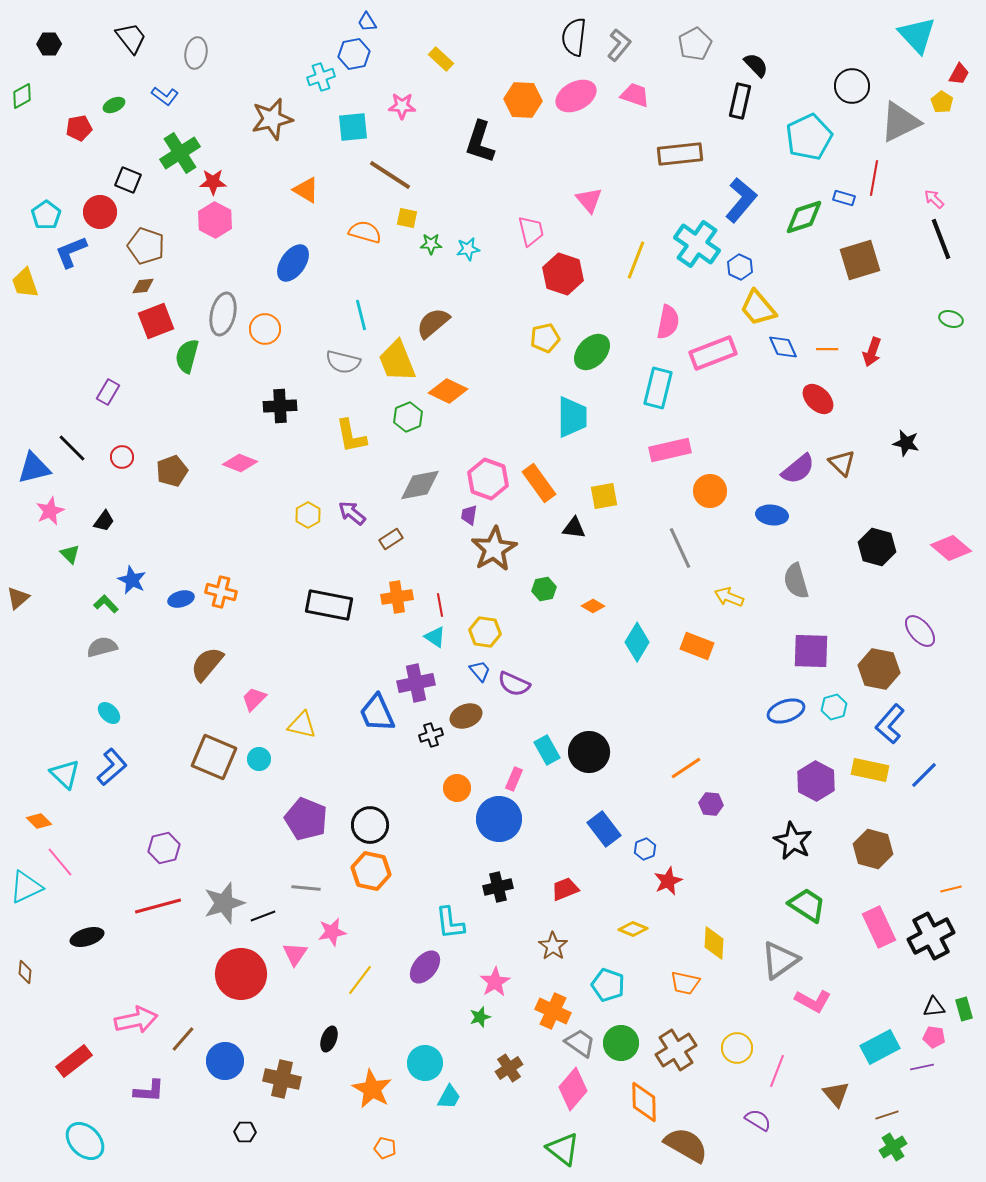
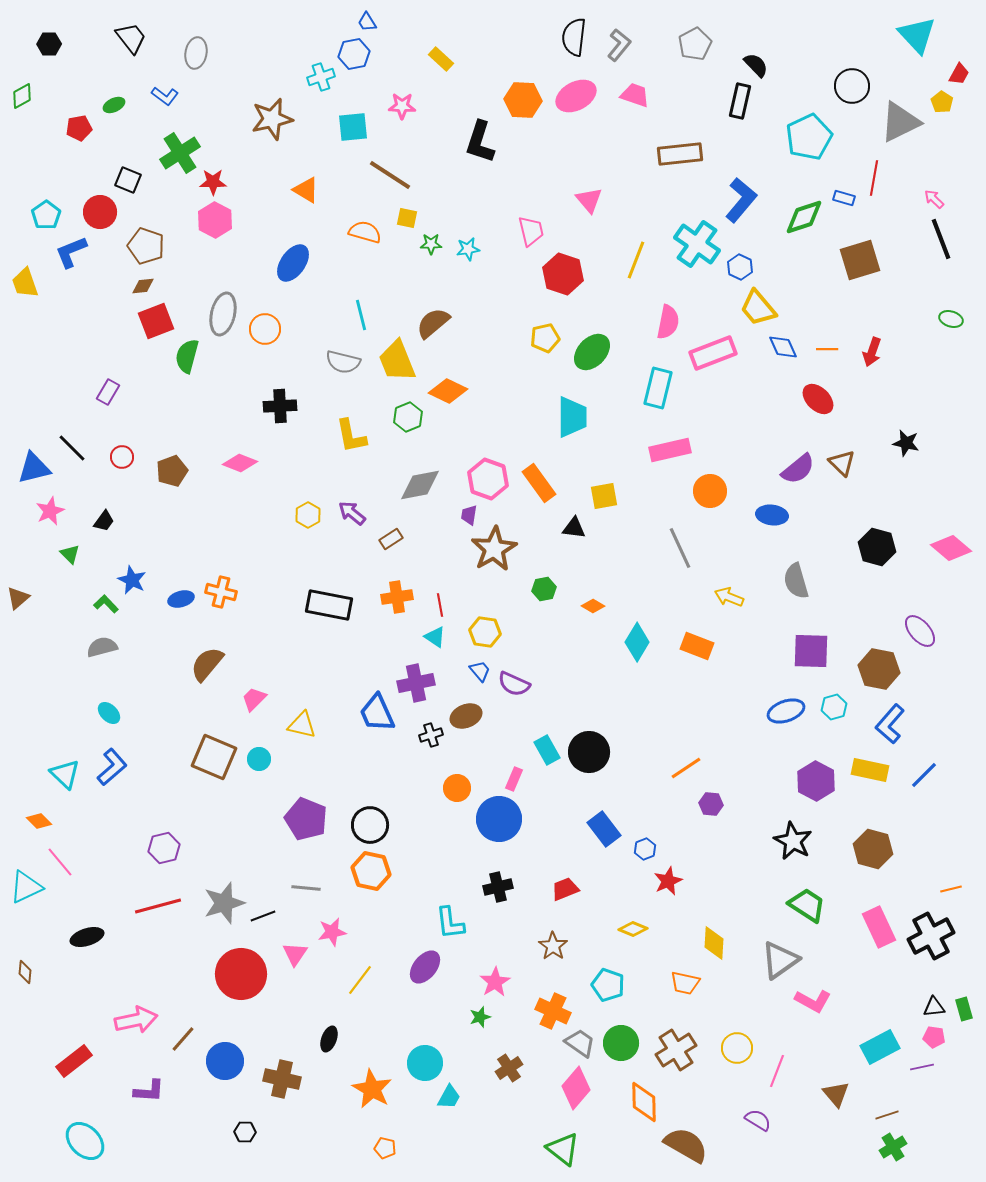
pink diamond at (573, 1089): moved 3 px right, 1 px up
